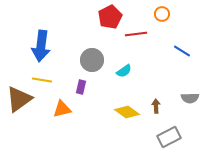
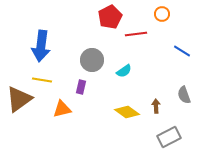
gray semicircle: moved 6 px left, 3 px up; rotated 72 degrees clockwise
